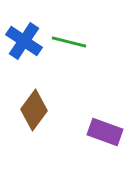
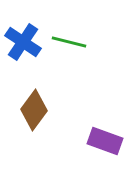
blue cross: moved 1 px left, 1 px down
purple rectangle: moved 9 px down
